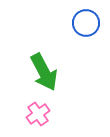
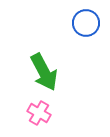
pink cross: moved 1 px right, 1 px up; rotated 25 degrees counterclockwise
